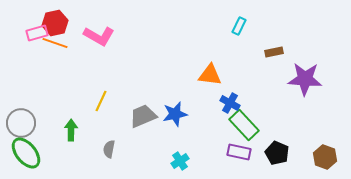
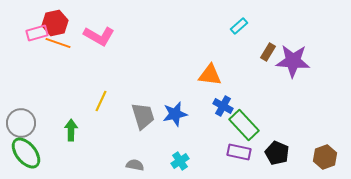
cyan rectangle: rotated 24 degrees clockwise
orange line: moved 3 px right
brown rectangle: moved 6 px left; rotated 48 degrees counterclockwise
purple star: moved 12 px left, 18 px up
blue cross: moved 7 px left, 3 px down
gray trapezoid: rotated 96 degrees clockwise
gray semicircle: moved 26 px right, 16 px down; rotated 90 degrees clockwise
brown hexagon: rotated 20 degrees clockwise
